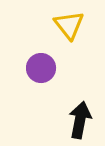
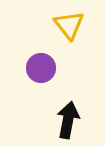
black arrow: moved 12 px left
